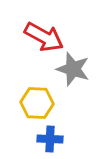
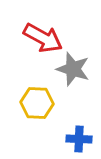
red arrow: moved 1 px left, 1 px down
blue cross: moved 29 px right
